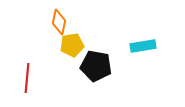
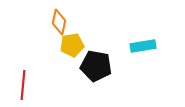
red line: moved 4 px left, 7 px down
